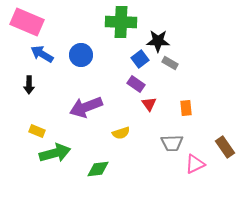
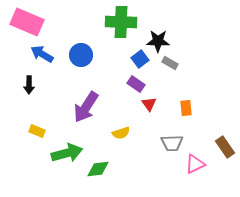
purple arrow: rotated 36 degrees counterclockwise
green arrow: moved 12 px right
